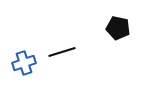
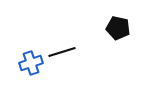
blue cross: moved 7 px right
